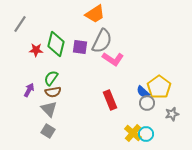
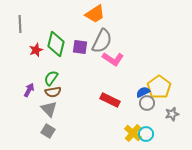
gray line: rotated 36 degrees counterclockwise
red star: rotated 24 degrees counterclockwise
blue semicircle: rotated 112 degrees clockwise
red rectangle: rotated 42 degrees counterclockwise
